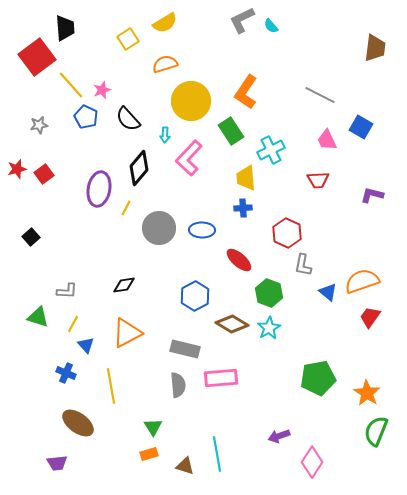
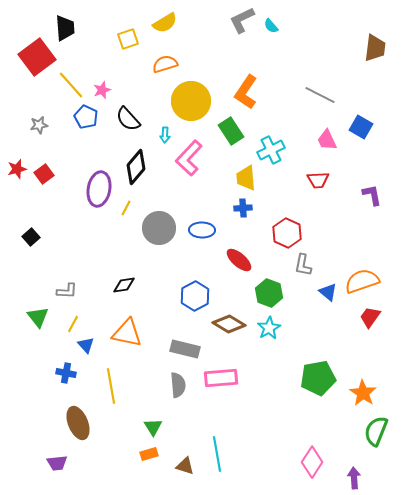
yellow square at (128, 39): rotated 15 degrees clockwise
black diamond at (139, 168): moved 3 px left, 1 px up
purple L-shape at (372, 195): rotated 65 degrees clockwise
green triangle at (38, 317): rotated 35 degrees clockwise
brown diamond at (232, 324): moved 3 px left
orange triangle at (127, 333): rotated 40 degrees clockwise
blue cross at (66, 373): rotated 12 degrees counterclockwise
orange star at (367, 393): moved 4 px left
brown ellipse at (78, 423): rotated 32 degrees clockwise
purple arrow at (279, 436): moved 75 px right, 42 px down; rotated 105 degrees clockwise
